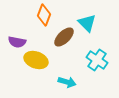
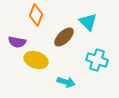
orange diamond: moved 8 px left
cyan triangle: moved 1 px right, 1 px up
cyan cross: rotated 15 degrees counterclockwise
cyan arrow: moved 1 px left
